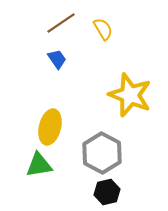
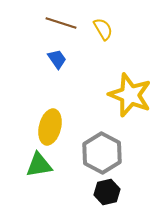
brown line: rotated 52 degrees clockwise
